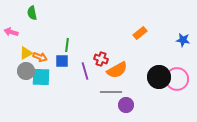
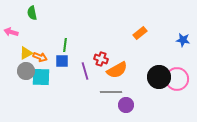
green line: moved 2 px left
